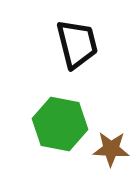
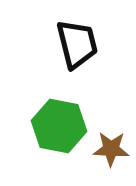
green hexagon: moved 1 px left, 2 px down
